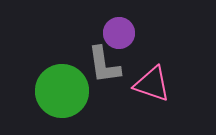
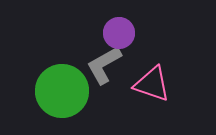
gray L-shape: rotated 69 degrees clockwise
